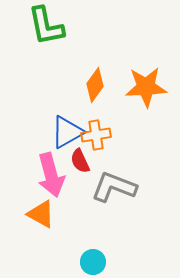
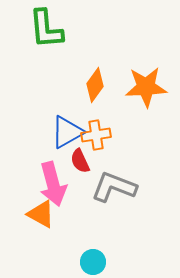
green L-shape: moved 3 px down; rotated 6 degrees clockwise
pink arrow: moved 2 px right, 9 px down
